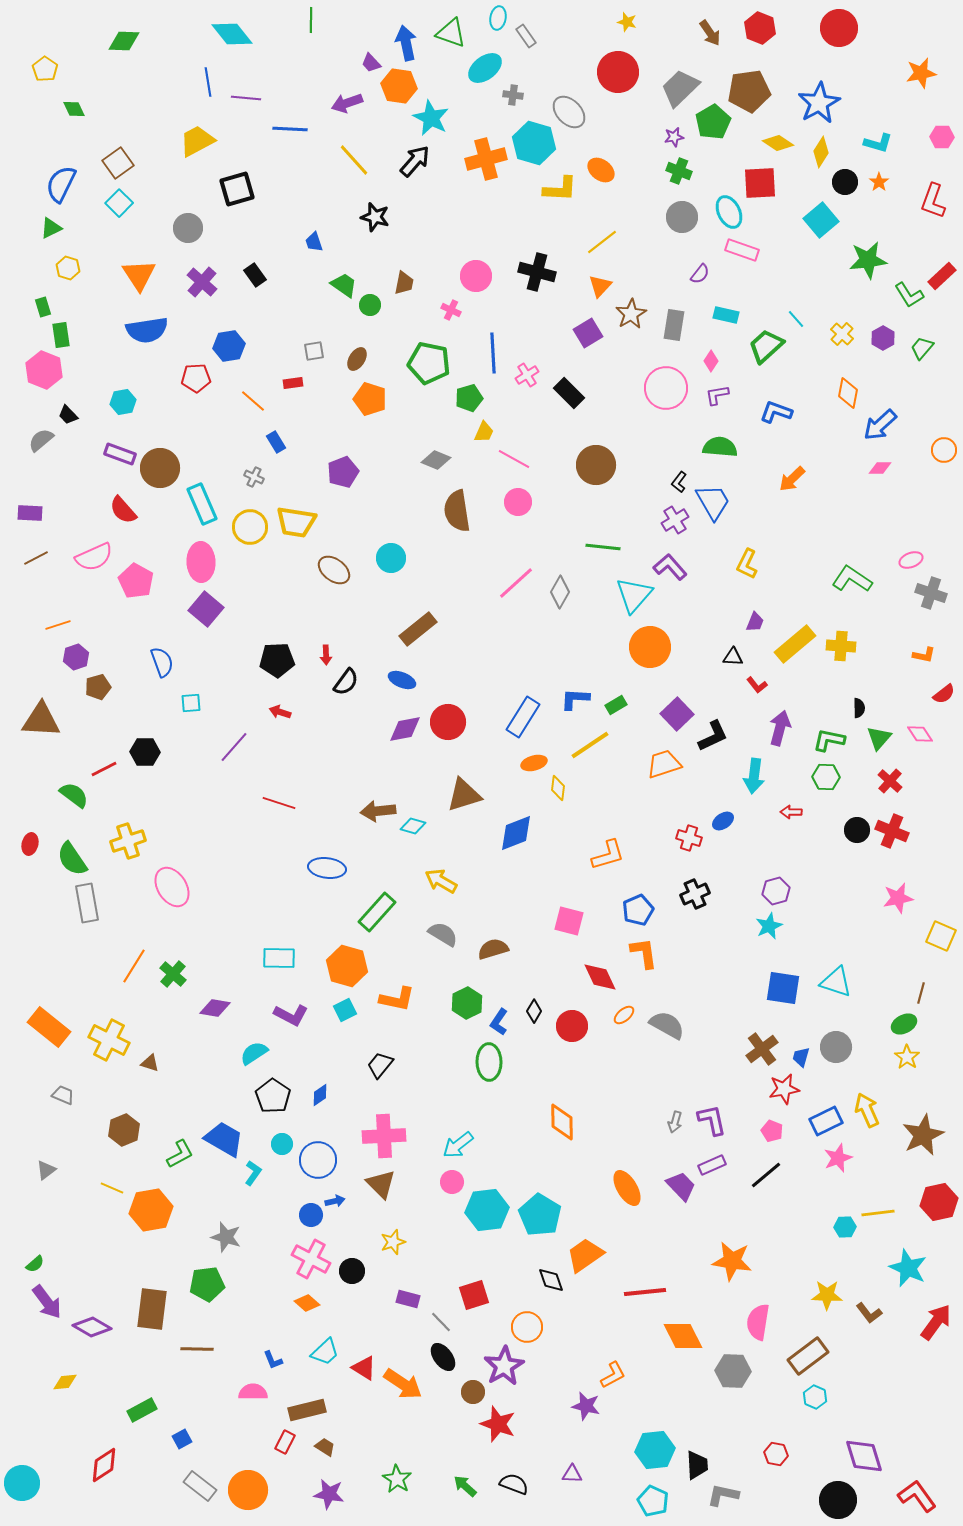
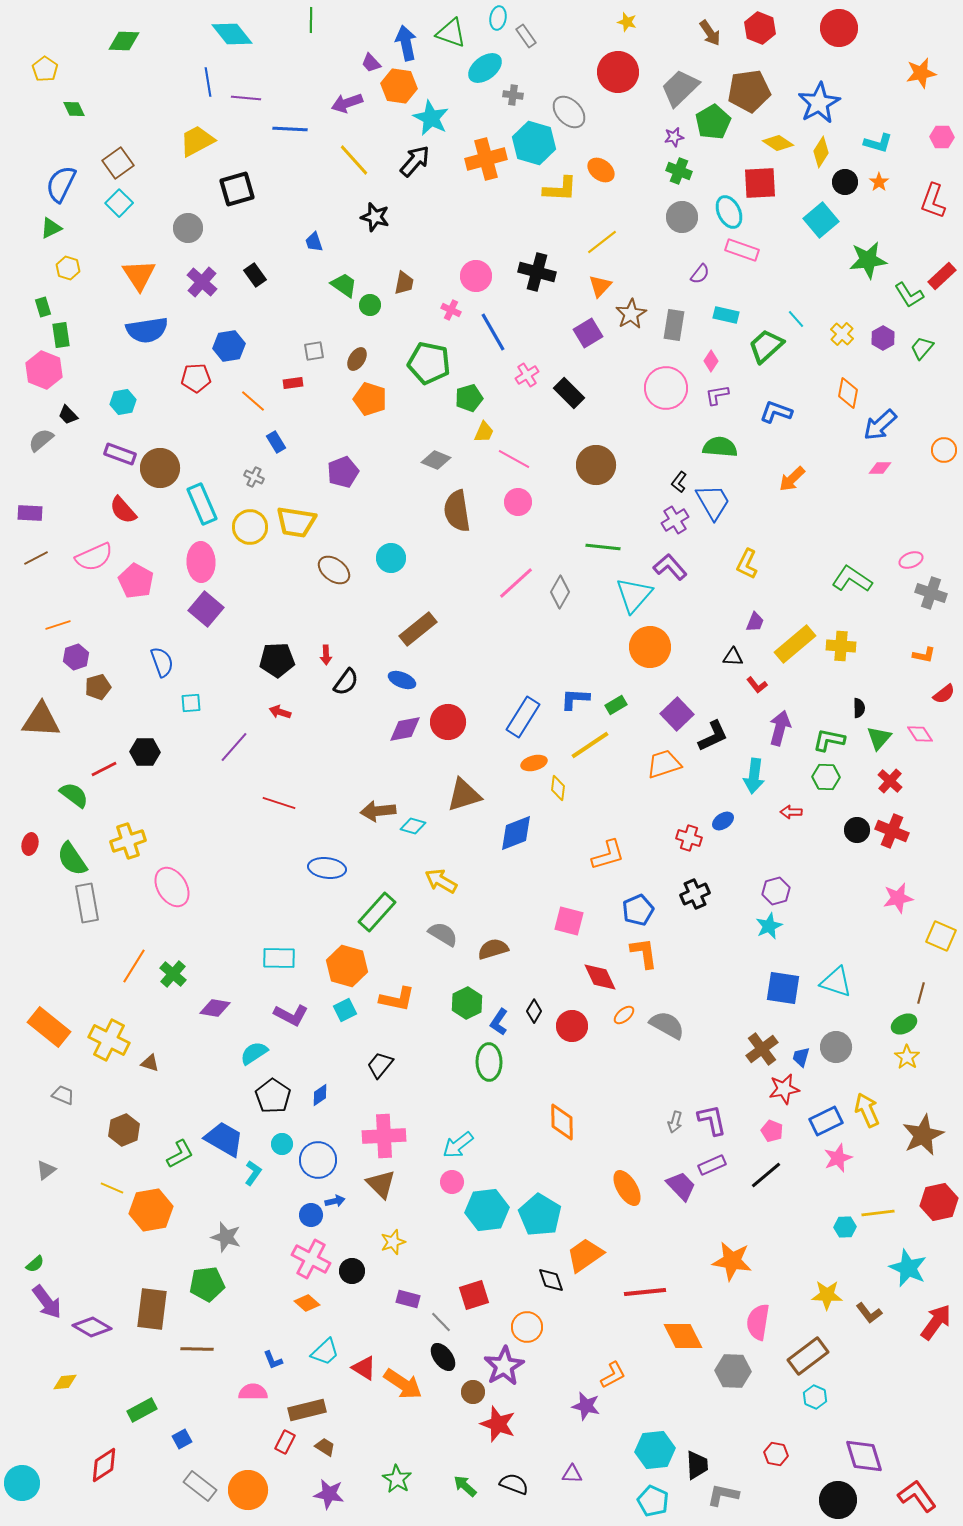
blue line at (493, 353): moved 21 px up; rotated 27 degrees counterclockwise
